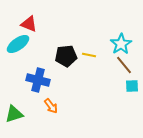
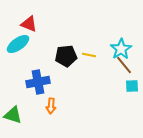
cyan star: moved 5 px down
blue cross: moved 2 px down; rotated 25 degrees counterclockwise
orange arrow: rotated 42 degrees clockwise
green triangle: moved 1 px left, 1 px down; rotated 36 degrees clockwise
